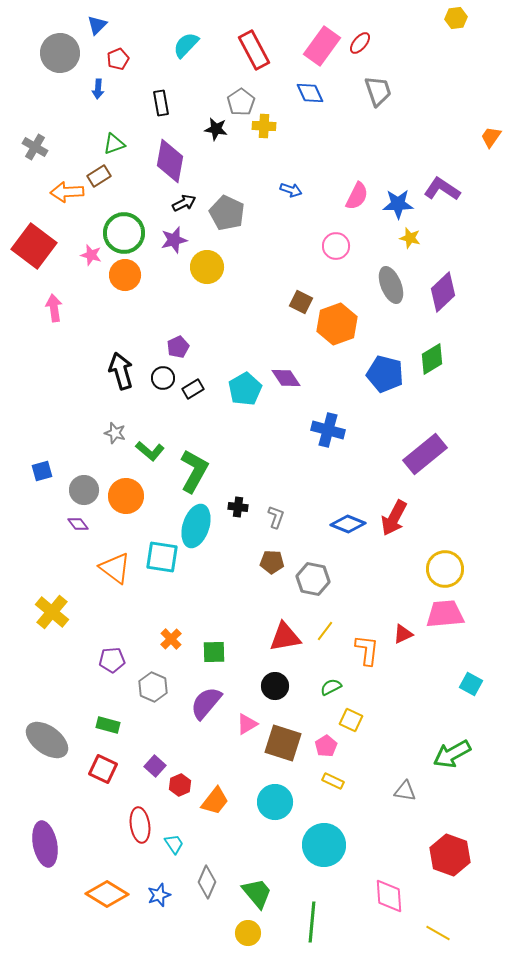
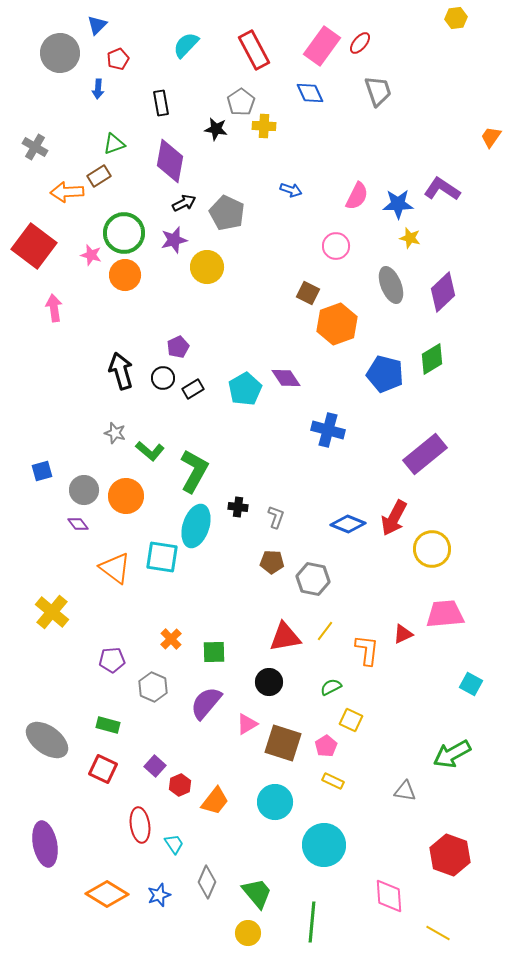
brown square at (301, 302): moved 7 px right, 9 px up
yellow circle at (445, 569): moved 13 px left, 20 px up
black circle at (275, 686): moved 6 px left, 4 px up
